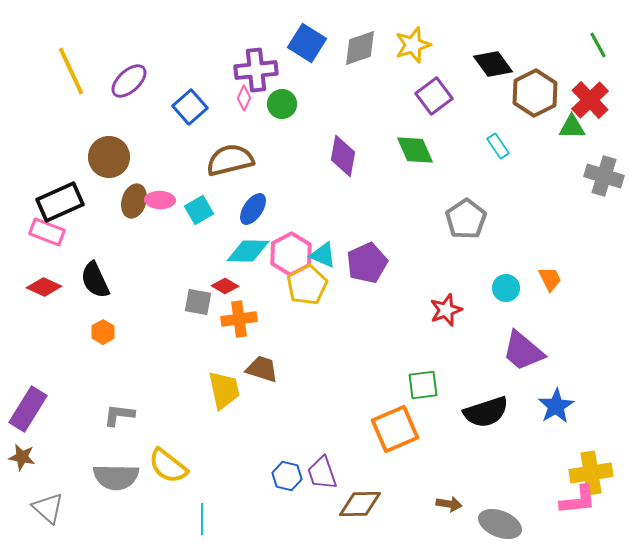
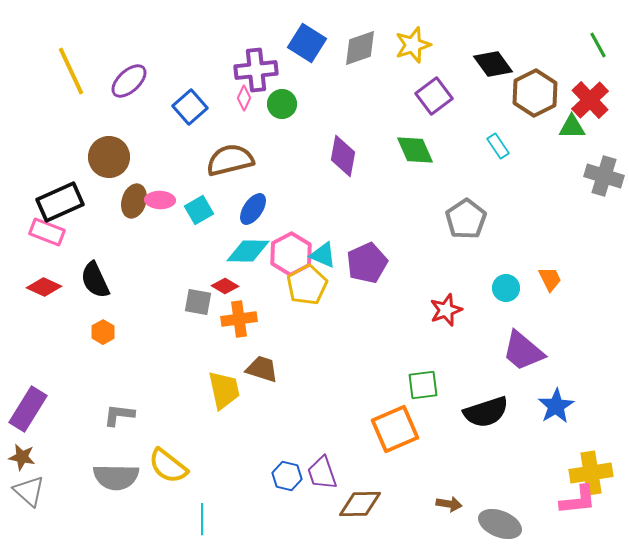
gray triangle at (48, 508): moved 19 px left, 17 px up
